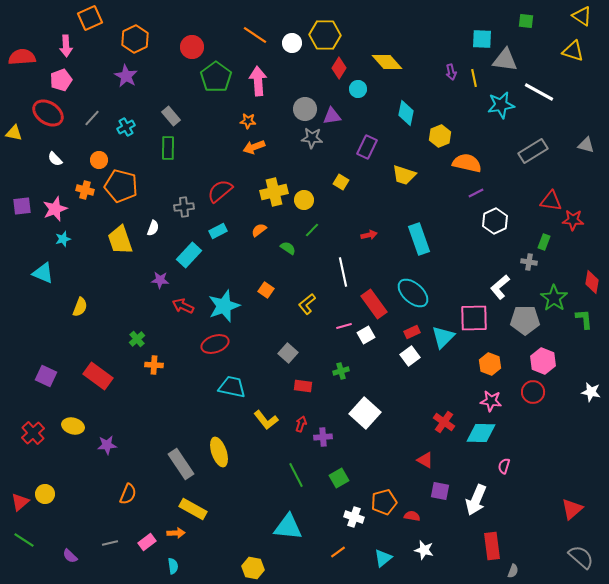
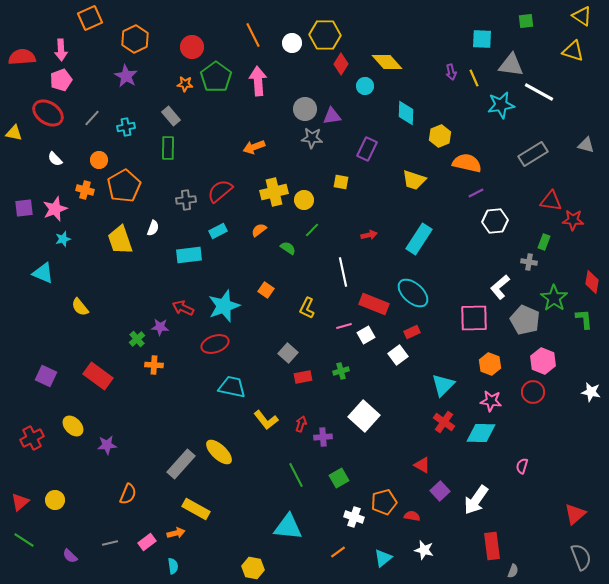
green square at (526, 21): rotated 14 degrees counterclockwise
orange line at (255, 35): moved 2 px left; rotated 30 degrees clockwise
pink arrow at (66, 46): moved 5 px left, 4 px down
gray triangle at (505, 60): moved 6 px right, 5 px down
red diamond at (339, 68): moved 2 px right, 4 px up
yellow line at (474, 78): rotated 12 degrees counterclockwise
cyan circle at (358, 89): moved 7 px right, 3 px up
cyan diamond at (406, 113): rotated 10 degrees counterclockwise
orange star at (248, 121): moved 63 px left, 37 px up
cyan cross at (126, 127): rotated 18 degrees clockwise
purple rectangle at (367, 147): moved 2 px down
gray rectangle at (533, 151): moved 3 px down
yellow trapezoid at (404, 175): moved 10 px right, 5 px down
yellow square at (341, 182): rotated 21 degrees counterclockwise
orange pentagon at (121, 186): moved 3 px right; rotated 28 degrees clockwise
purple square at (22, 206): moved 2 px right, 2 px down
gray cross at (184, 207): moved 2 px right, 7 px up
white hexagon at (495, 221): rotated 20 degrees clockwise
cyan rectangle at (419, 239): rotated 52 degrees clockwise
cyan rectangle at (189, 255): rotated 40 degrees clockwise
purple star at (160, 280): moved 47 px down
yellow L-shape at (307, 304): moved 4 px down; rotated 25 degrees counterclockwise
red rectangle at (374, 304): rotated 32 degrees counterclockwise
red arrow at (183, 306): moved 2 px down
yellow semicircle at (80, 307): rotated 120 degrees clockwise
gray pentagon at (525, 320): rotated 24 degrees clockwise
cyan triangle at (443, 337): moved 48 px down
white square at (410, 356): moved 12 px left, 1 px up
red rectangle at (303, 386): moved 9 px up; rotated 18 degrees counterclockwise
white square at (365, 413): moved 1 px left, 3 px down
yellow ellipse at (73, 426): rotated 30 degrees clockwise
red cross at (33, 433): moved 1 px left, 5 px down; rotated 15 degrees clockwise
yellow ellipse at (219, 452): rotated 28 degrees counterclockwise
red triangle at (425, 460): moved 3 px left, 5 px down
gray rectangle at (181, 464): rotated 76 degrees clockwise
pink semicircle at (504, 466): moved 18 px right
purple square at (440, 491): rotated 36 degrees clockwise
yellow circle at (45, 494): moved 10 px right, 6 px down
white arrow at (476, 500): rotated 12 degrees clockwise
yellow rectangle at (193, 509): moved 3 px right
red triangle at (572, 509): moved 3 px right, 5 px down
orange arrow at (176, 533): rotated 12 degrees counterclockwise
gray semicircle at (581, 557): rotated 28 degrees clockwise
